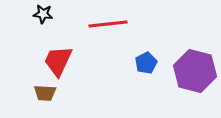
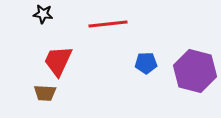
blue pentagon: rotated 25 degrees clockwise
